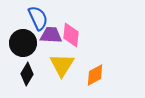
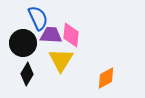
yellow triangle: moved 1 px left, 5 px up
orange diamond: moved 11 px right, 3 px down
